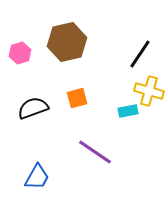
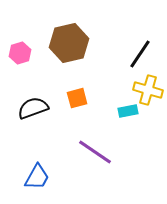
brown hexagon: moved 2 px right, 1 px down
yellow cross: moved 1 px left, 1 px up
